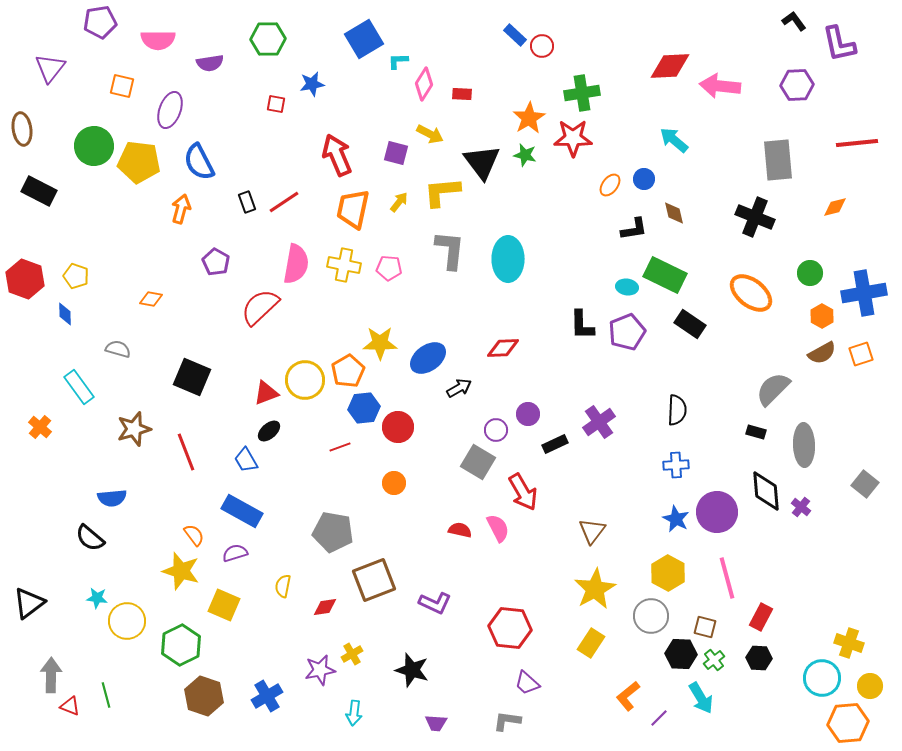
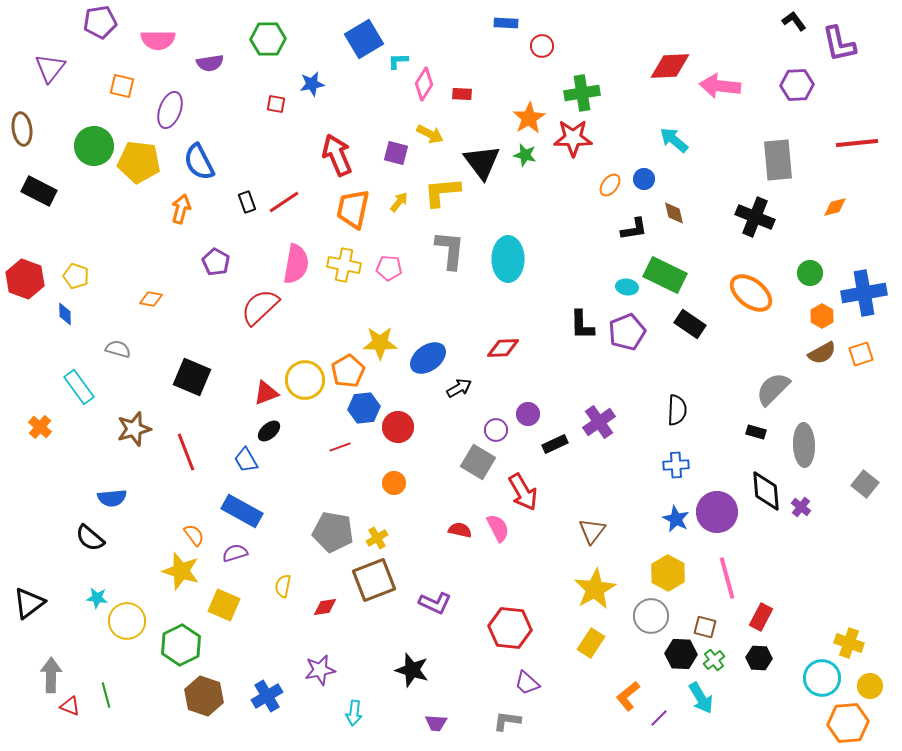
blue rectangle at (515, 35): moved 9 px left, 12 px up; rotated 40 degrees counterclockwise
yellow cross at (352, 654): moved 25 px right, 116 px up
